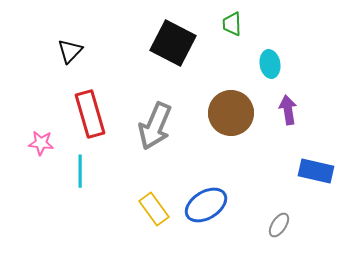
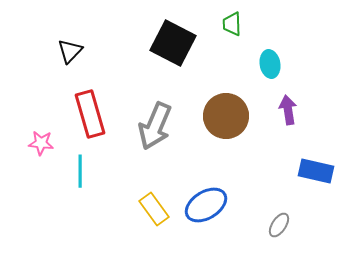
brown circle: moved 5 px left, 3 px down
